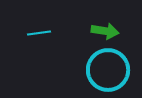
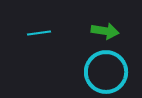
cyan circle: moved 2 px left, 2 px down
